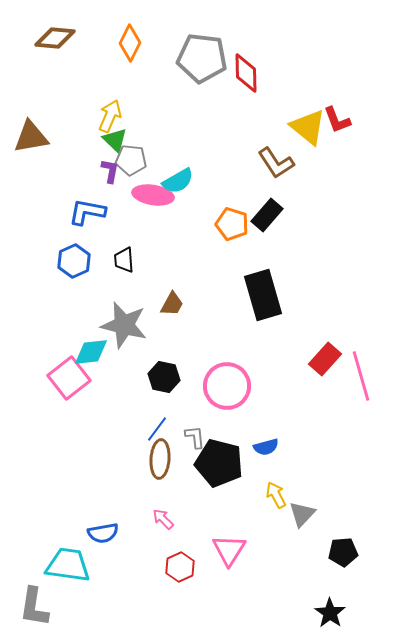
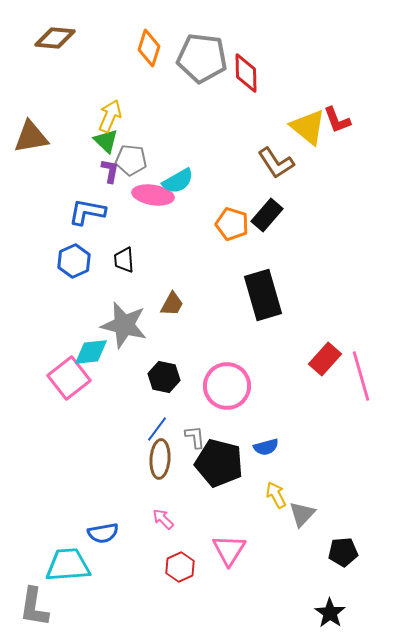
orange diamond at (130, 43): moved 19 px right, 5 px down; rotated 9 degrees counterclockwise
green triangle at (115, 140): moved 9 px left, 1 px down
cyan trapezoid at (68, 565): rotated 12 degrees counterclockwise
